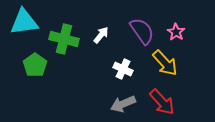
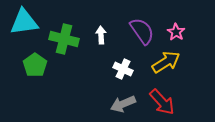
white arrow: rotated 42 degrees counterclockwise
yellow arrow: moved 1 px right, 1 px up; rotated 80 degrees counterclockwise
